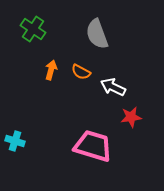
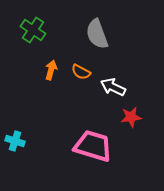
green cross: moved 1 px down
